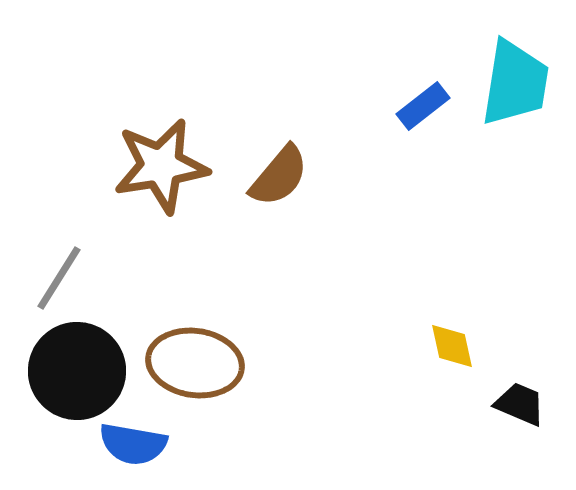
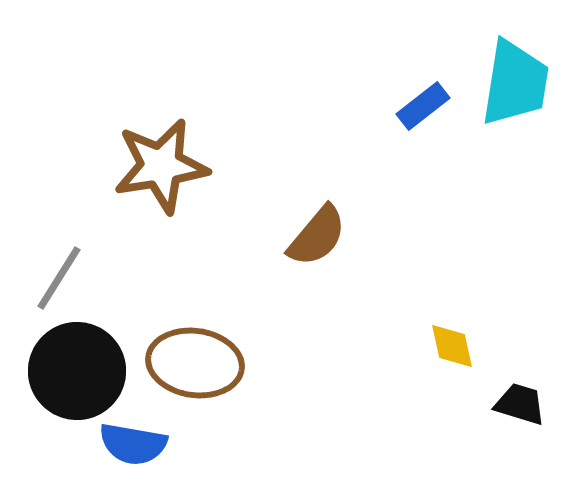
brown semicircle: moved 38 px right, 60 px down
black trapezoid: rotated 6 degrees counterclockwise
